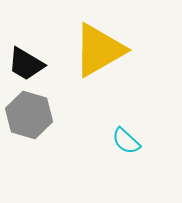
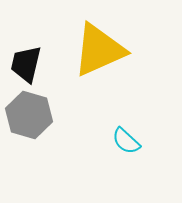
yellow triangle: rotated 6 degrees clockwise
black trapezoid: rotated 72 degrees clockwise
